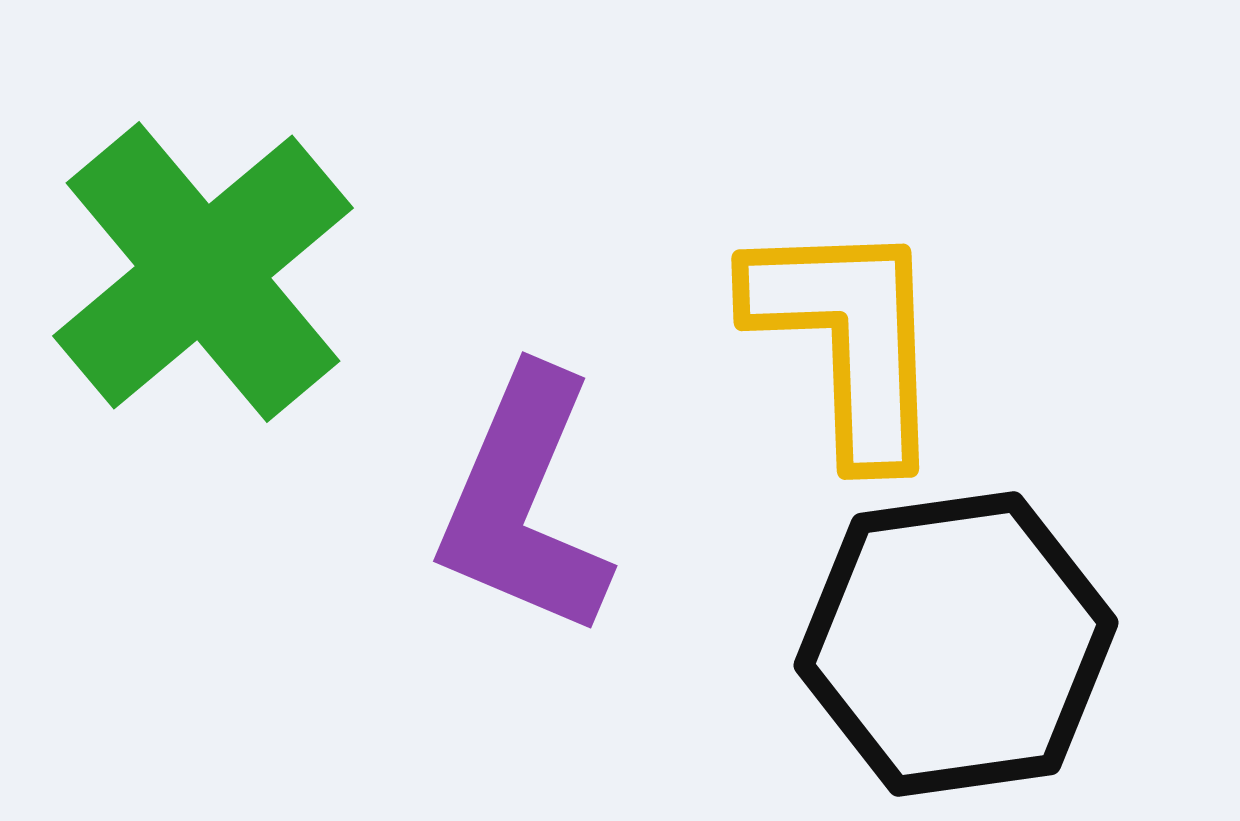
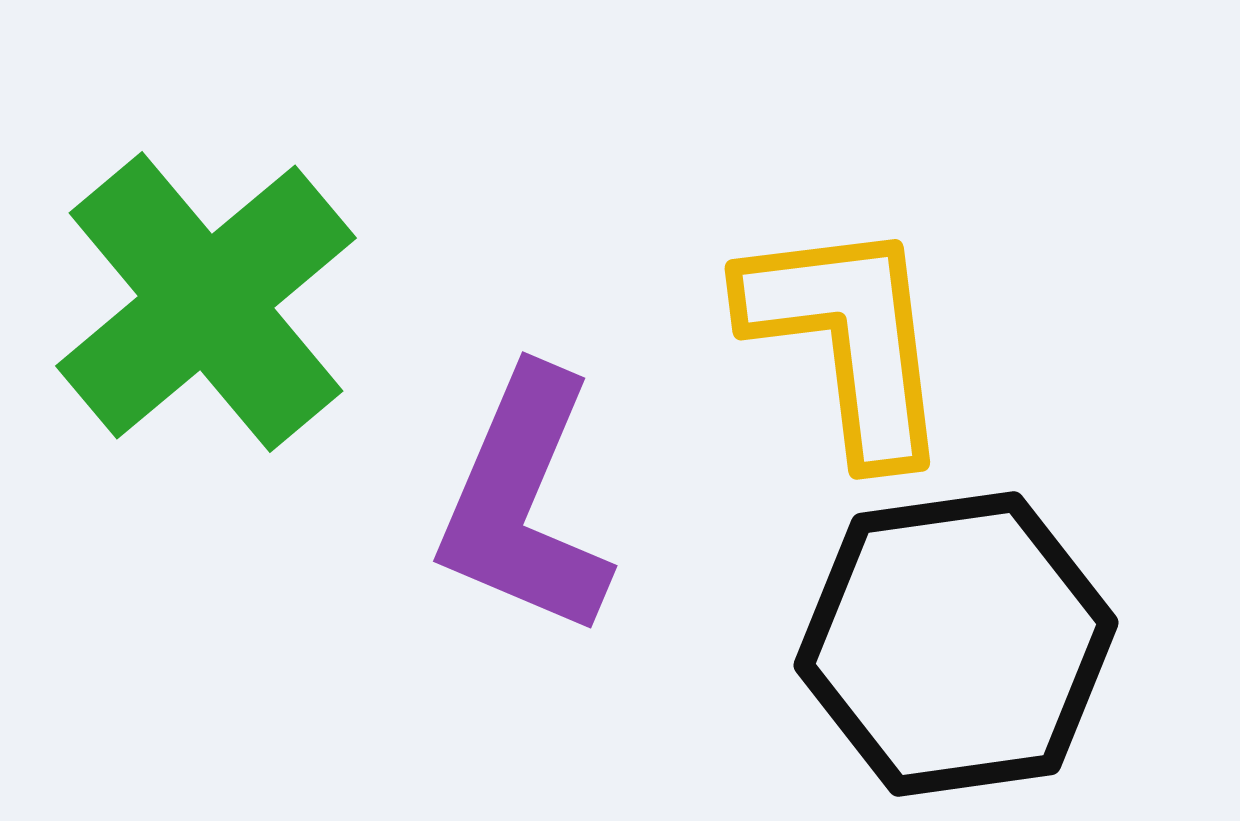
green cross: moved 3 px right, 30 px down
yellow L-shape: rotated 5 degrees counterclockwise
